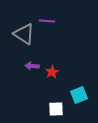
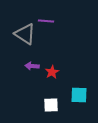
purple line: moved 1 px left
gray triangle: moved 1 px right
cyan square: rotated 24 degrees clockwise
white square: moved 5 px left, 4 px up
